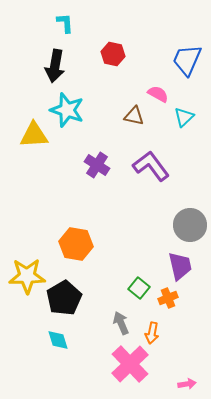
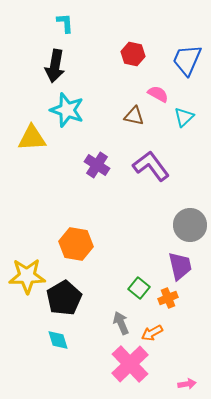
red hexagon: moved 20 px right
yellow triangle: moved 2 px left, 3 px down
orange arrow: rotated 50 degrees clockwise
